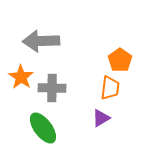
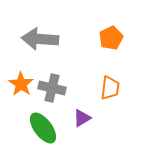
gray arrow: moved 1 px left, 2 px up; rotated 6 degrees clockwise
orange pentagon: moved 9 px left, 22 px up; rotated 10 degrees clockwise
orange star: moved 7 px down
gray cross: rotated 12 degrees clockwise
purple triangle: moved 19 px left
